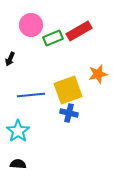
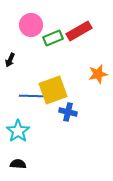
black arrow: moved 1 px down
yellow square: moved 15 px left
blue line: moved 2 px right, 1 px down; rotated 8 degrees clockwise
blue cross: moved 1 px left, 1 px up
